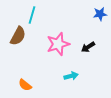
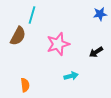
black arrow: moved 8 px right, 5 px down
orange semicircle: rotated 136 degrees counterclockwise
